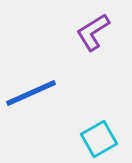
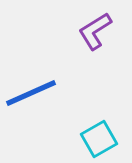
purple L-shape: moved 2 px right, 1 px up
